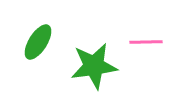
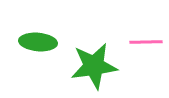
green ellipse: rotated 63 degrees clockwise
